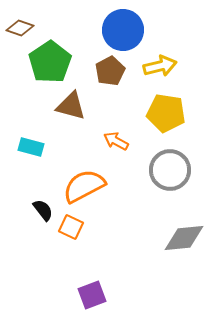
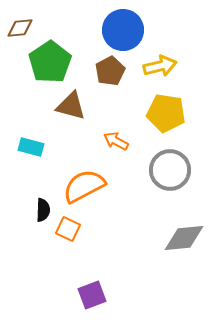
brown diamond: rotated 24 degrees counterclockwise
black semicircle: rotated 40 degrees clockwise
orange square: moved 3 px left, 2 px down
